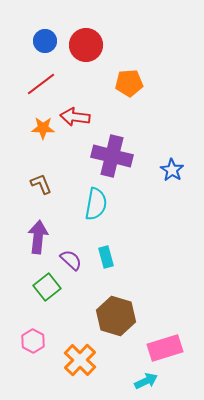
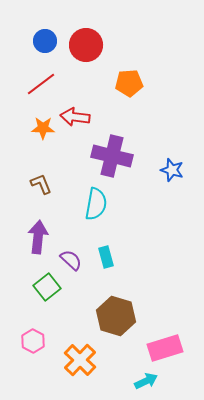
blue star: rotated 15 degrees counterclockwise
